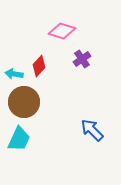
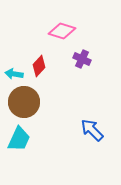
purple cross: rotated 30 degrees counterclockwise
